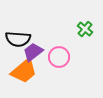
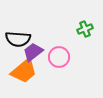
green cross: rotated 28 degrees clockwise
